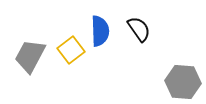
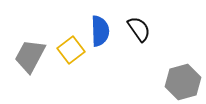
gray hexagon: rotated 20 degrees counterclockwise
